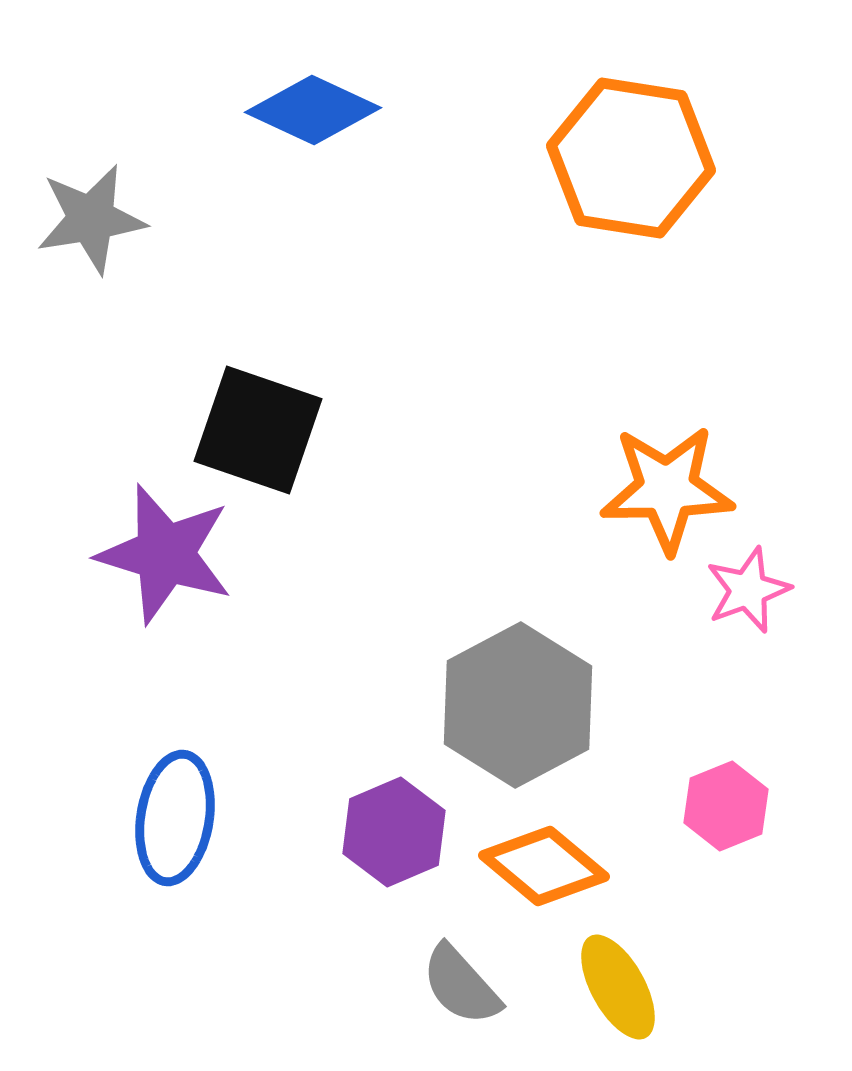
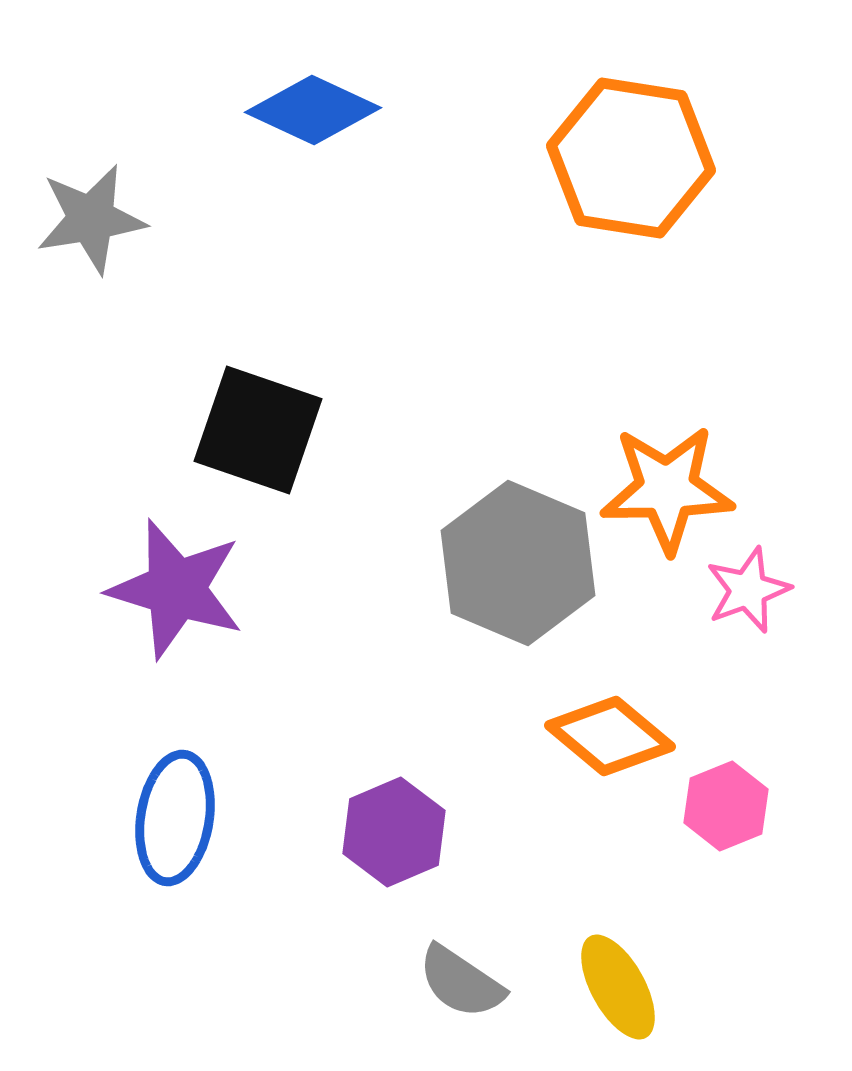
purple star: moved 11 px right, 35 px down
gray hexagon: moved 142 px up; rotated 9 degrees counterclockwise
orange diamond: moved 66 px right, 130 px up
gray semicircle: moved 3 px up; rotated 14 degrees counterclockwise
